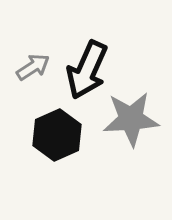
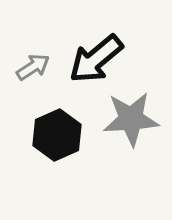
black arrow: moved 9 px right, 11 px up; rotated 26 degrees clockwise
